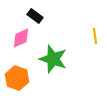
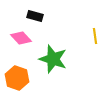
black rectangle: rotated 21 degrees counterclockwise
pink diamond: rotated 70 degrees clockwise
